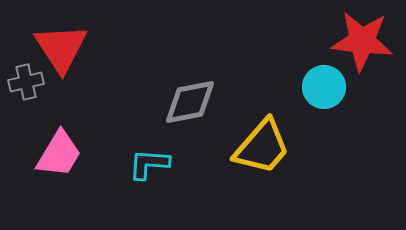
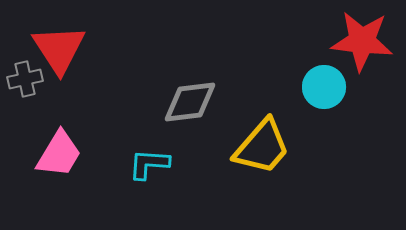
red triangle: moved 2 px left, 1 px down
gray cross: moved 1 px left, 3 px up
gray diamond: rotated 4 degrees clockwise
